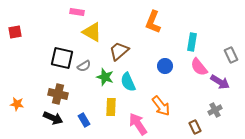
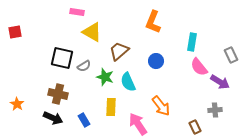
blue circle: moved 9 px left, 5 px up
orange star: rotated 24 degrees clockwise
gray cross: rotated 24 degrees clockwise
